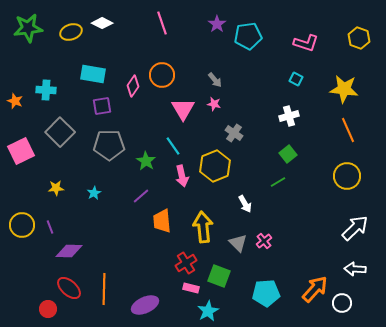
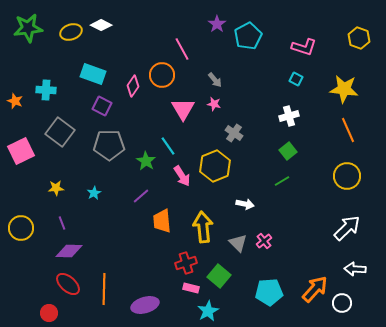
white diamond at (102, 23): moved 1 px left, 2 px down
pink line at (162, 23): moved 20 px right, 26 px down; rotated 10 degrees counterclockwise
cyan pentagon at (248, 36): rotated 20 degrees counterclockwise
pink L-shape at (306, 43): moved 2 px left, 4 px down
cyan rectangle at (93, 74): rotated 10 degrees clockwise
purple square at (102, 106): rotated 36 degrees clockwise
gray square at (60, 132): rotated 8 degrees counterclockwise
cyan line at (173, 146): moved 5 px left
green square at (288, 154): moved 3 px up
pink arrow at (182, 176): rotated 20 degrees counterclockwise
green line at (278, 182): moved 4 px right, 1 px up
white arrow at (245, 204): rotated 48 degrees counterclockwise
yellow circle at (22, 225): moved 1 px left, 3 px down
purple line at (50, 227): moved 12 px right, 4 px up
white arrow at (355, 228): moved 8 px left
red cross at (186, 263): rotated 15 degrees clockwise
green square at (219, 276): rotated 20 degrees clockwise
red ellipse at (69, 288): moved 1 px left, 4 px up
cyan pentagon at (266, 293): moved 3 px right, 1 px up
purple ellipse at (145, 305): rotated 8 degrees clockwise
red circle at (48, 309): moved 1 px right, 4 px down
